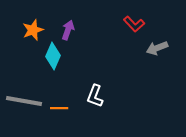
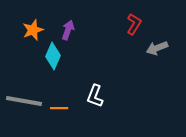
red L-shape: rotated 105 degrees counterclockwise
